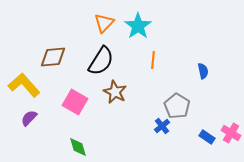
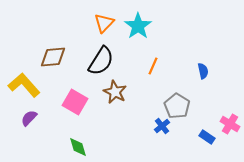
orange line: moved 6 px down; rotated 18 degrees clockwise
pink cross: moved 1 px left, 9 px up
